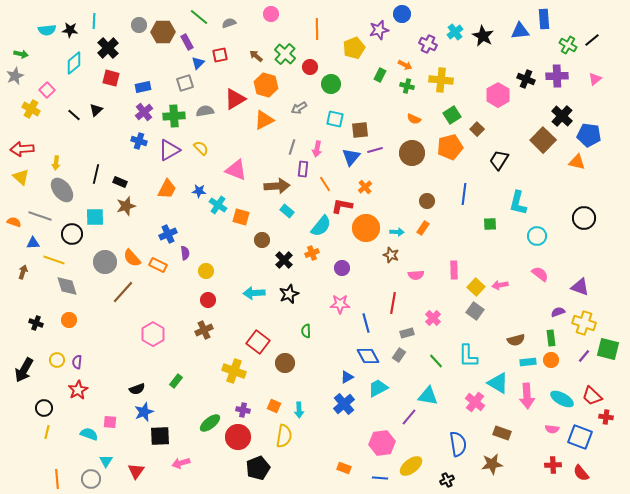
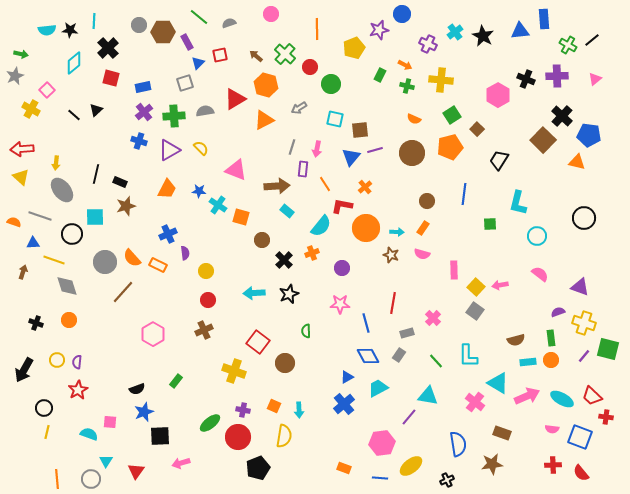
pink semicircle at (416, 275): moved 6 px right, 21 px up; rotated 21 degrees clockwise
pink arrow at (527, 396): rotated 110 degrees counterclockwise
